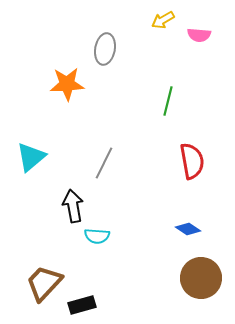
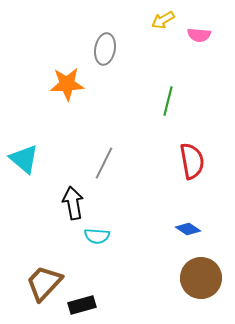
cyan triangle: moved 7 px left, 2 px down; rotated 40 degrees counterclockwise
black arrow: moved 3 px up
